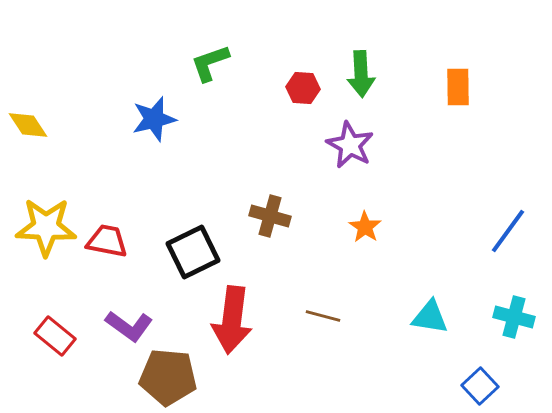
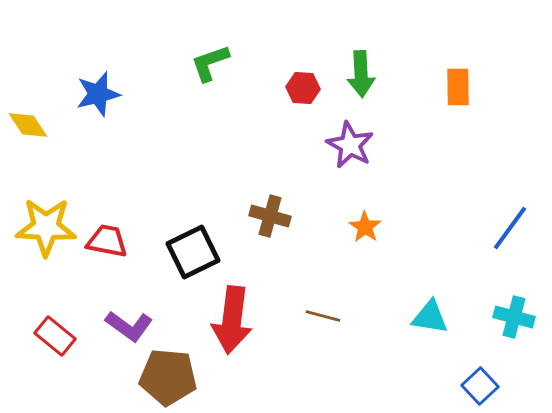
blue star: moved 56 px left, 25 px up
blue line: moved 2 px right, 3 px up
